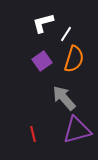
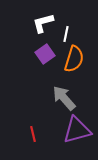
white line: rotated 21 degrees counterclockwise
purple square: moved 3 px right, 7 px up
